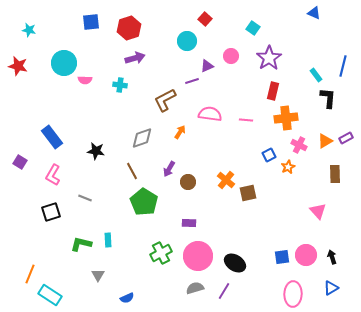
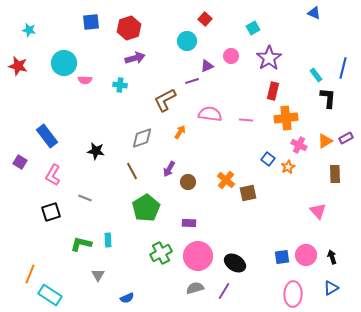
cyan square at (253, 28): rotated 24 degrees clockwise
blue line at (343, 66): moved 2 px down
blue rectangle at (52, 137): moved 5 px left, 1 px up
blue square at (269, 155): moved 1 px left, 4 px down; rotated 24 degrees counterclockwise
green pentagon at (144, 202): moved 2 px right, 6 px down; rotated 8 degrees clockwise
